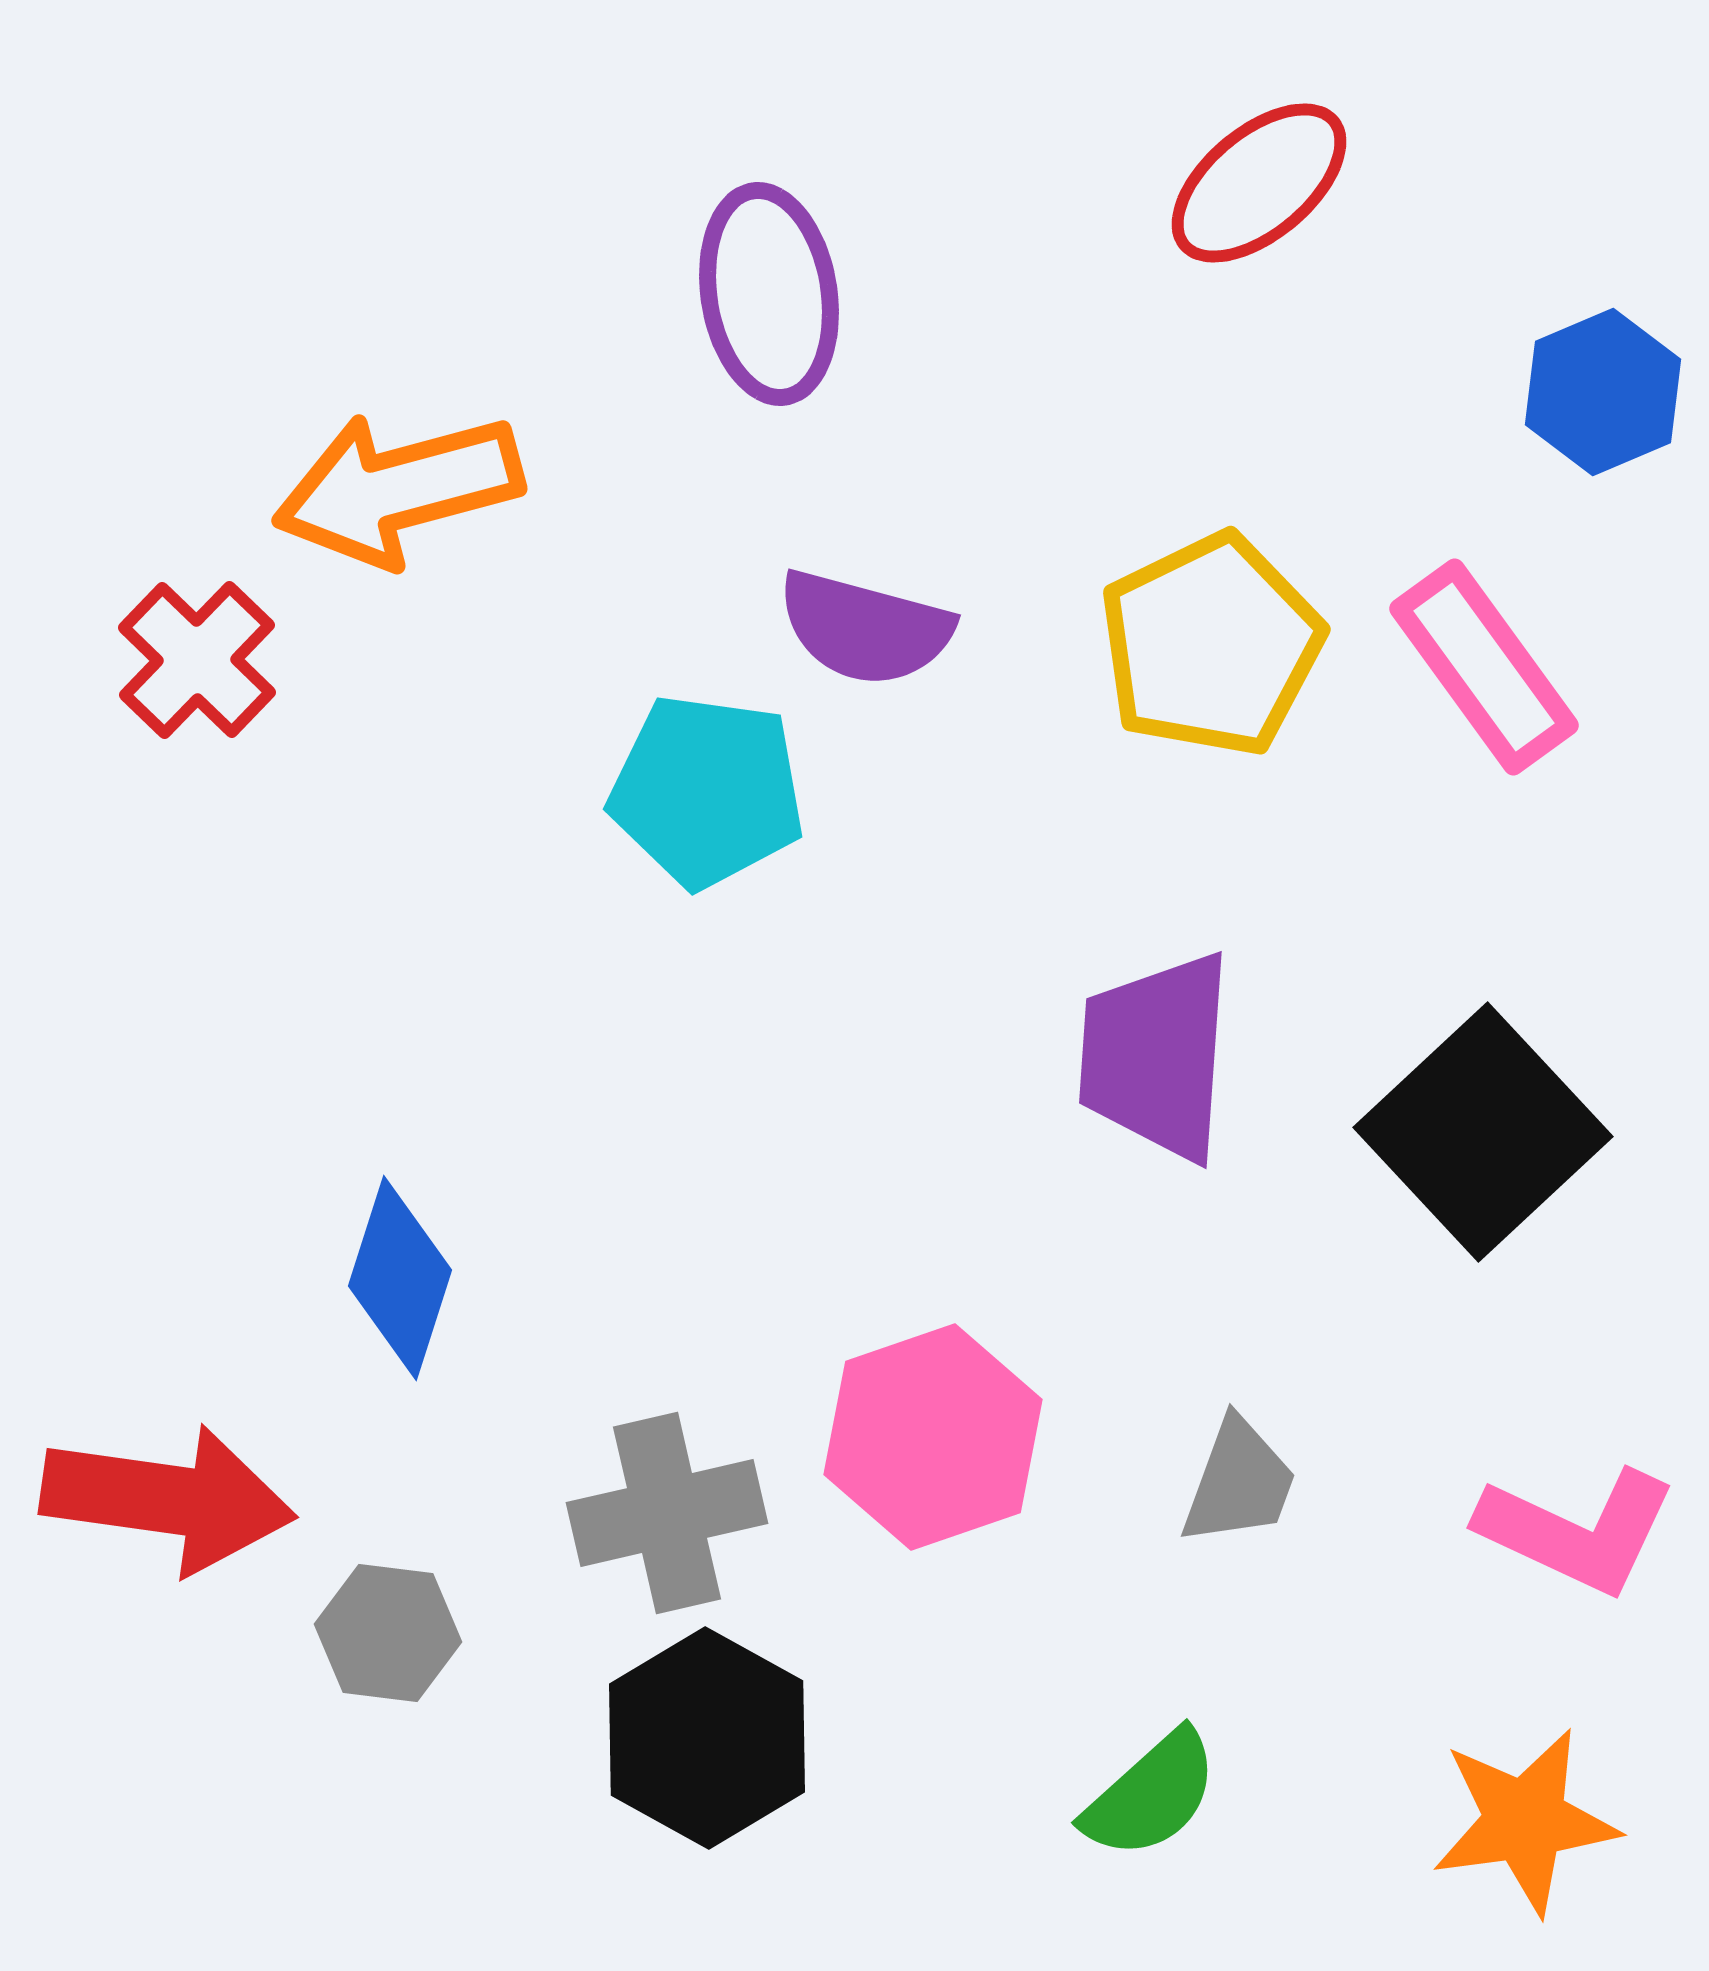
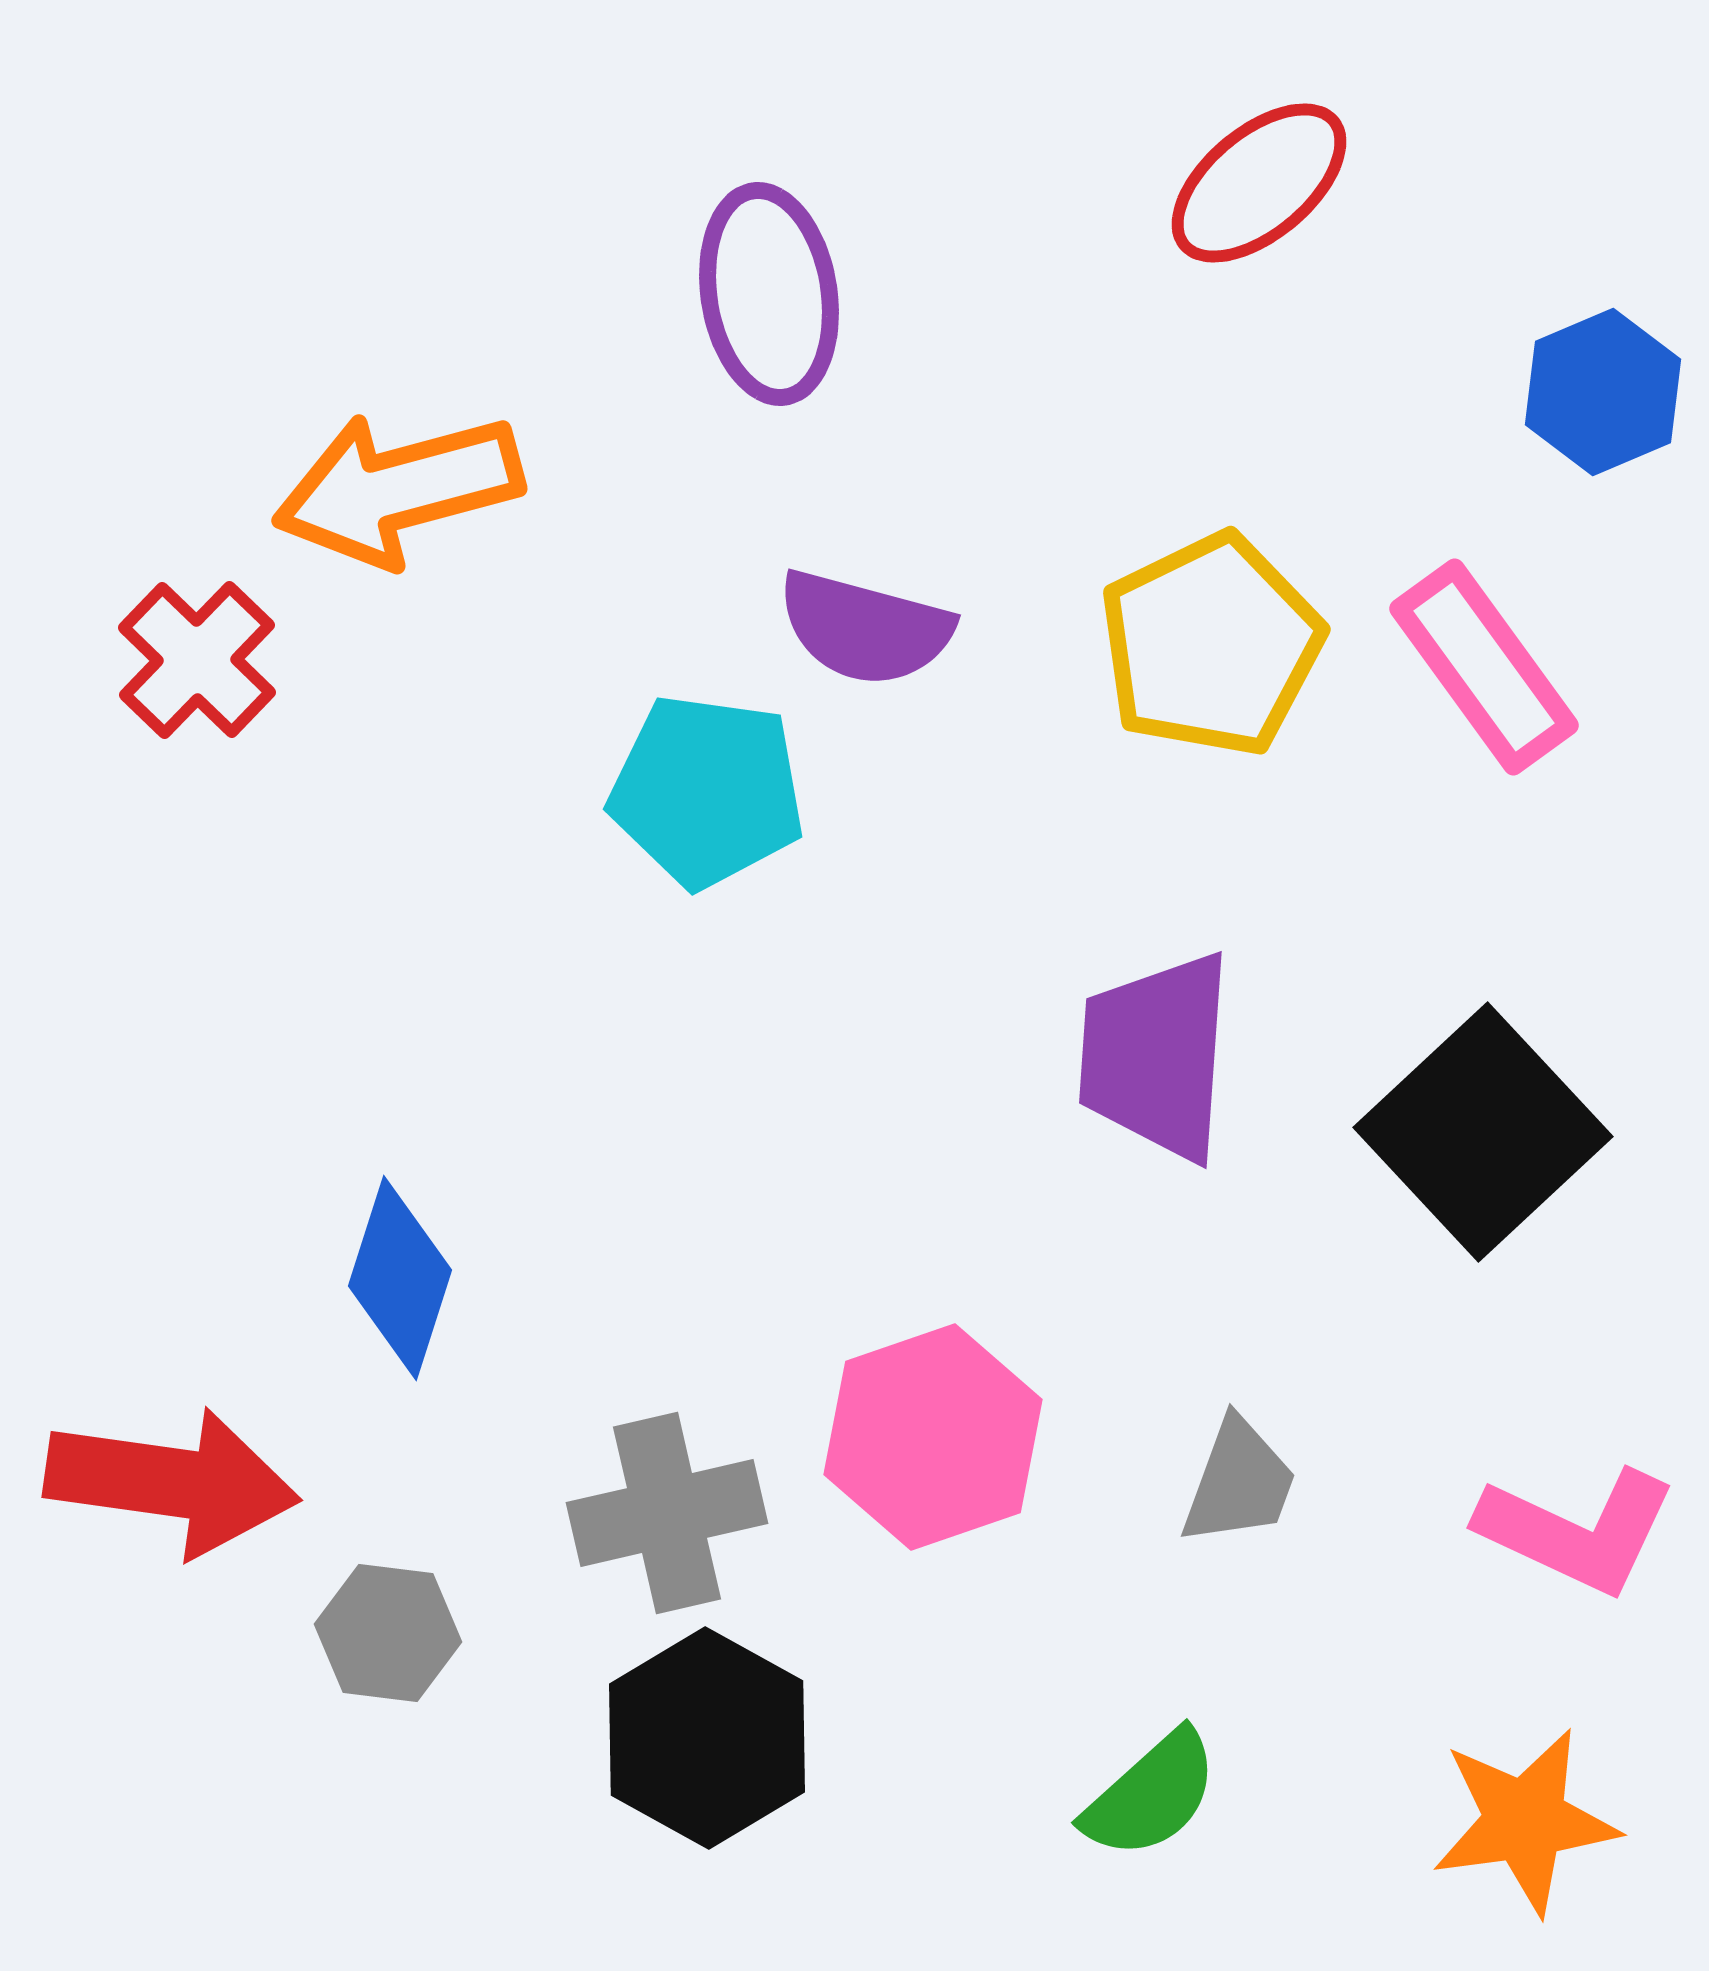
red arrow: moved 4 px right, 17 px up
